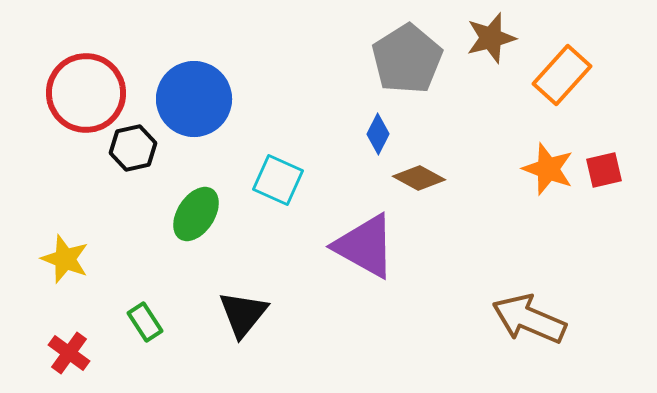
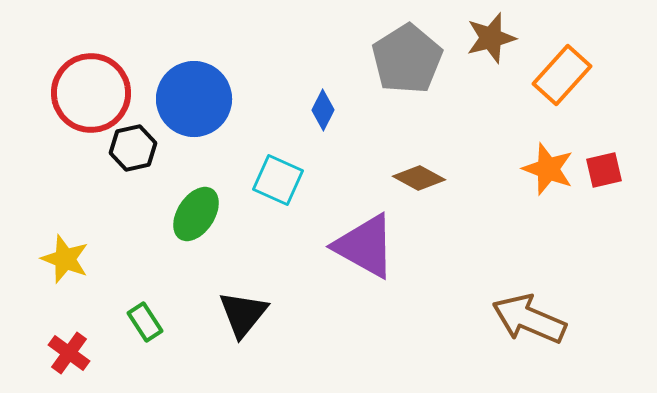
red circle: moved 5 px right
blue diamond: moved 55 px left, 24 px up
